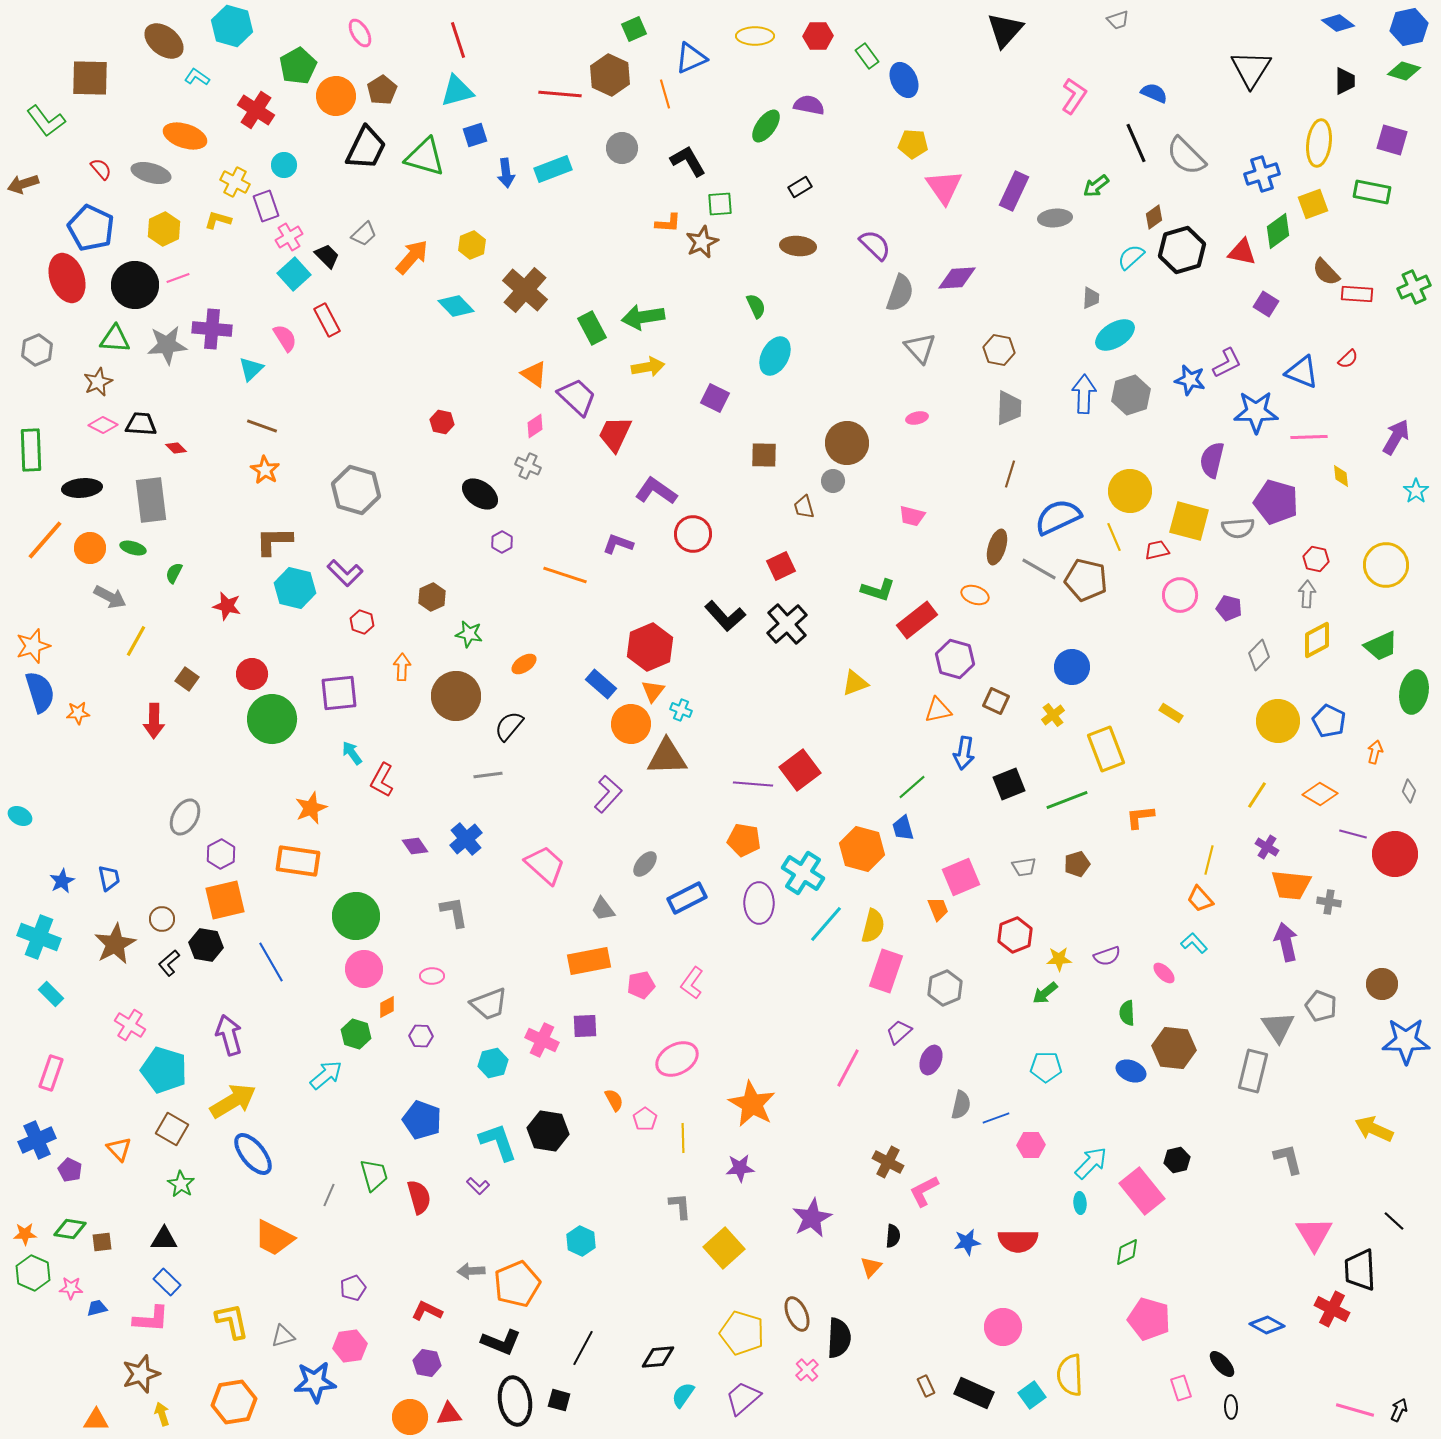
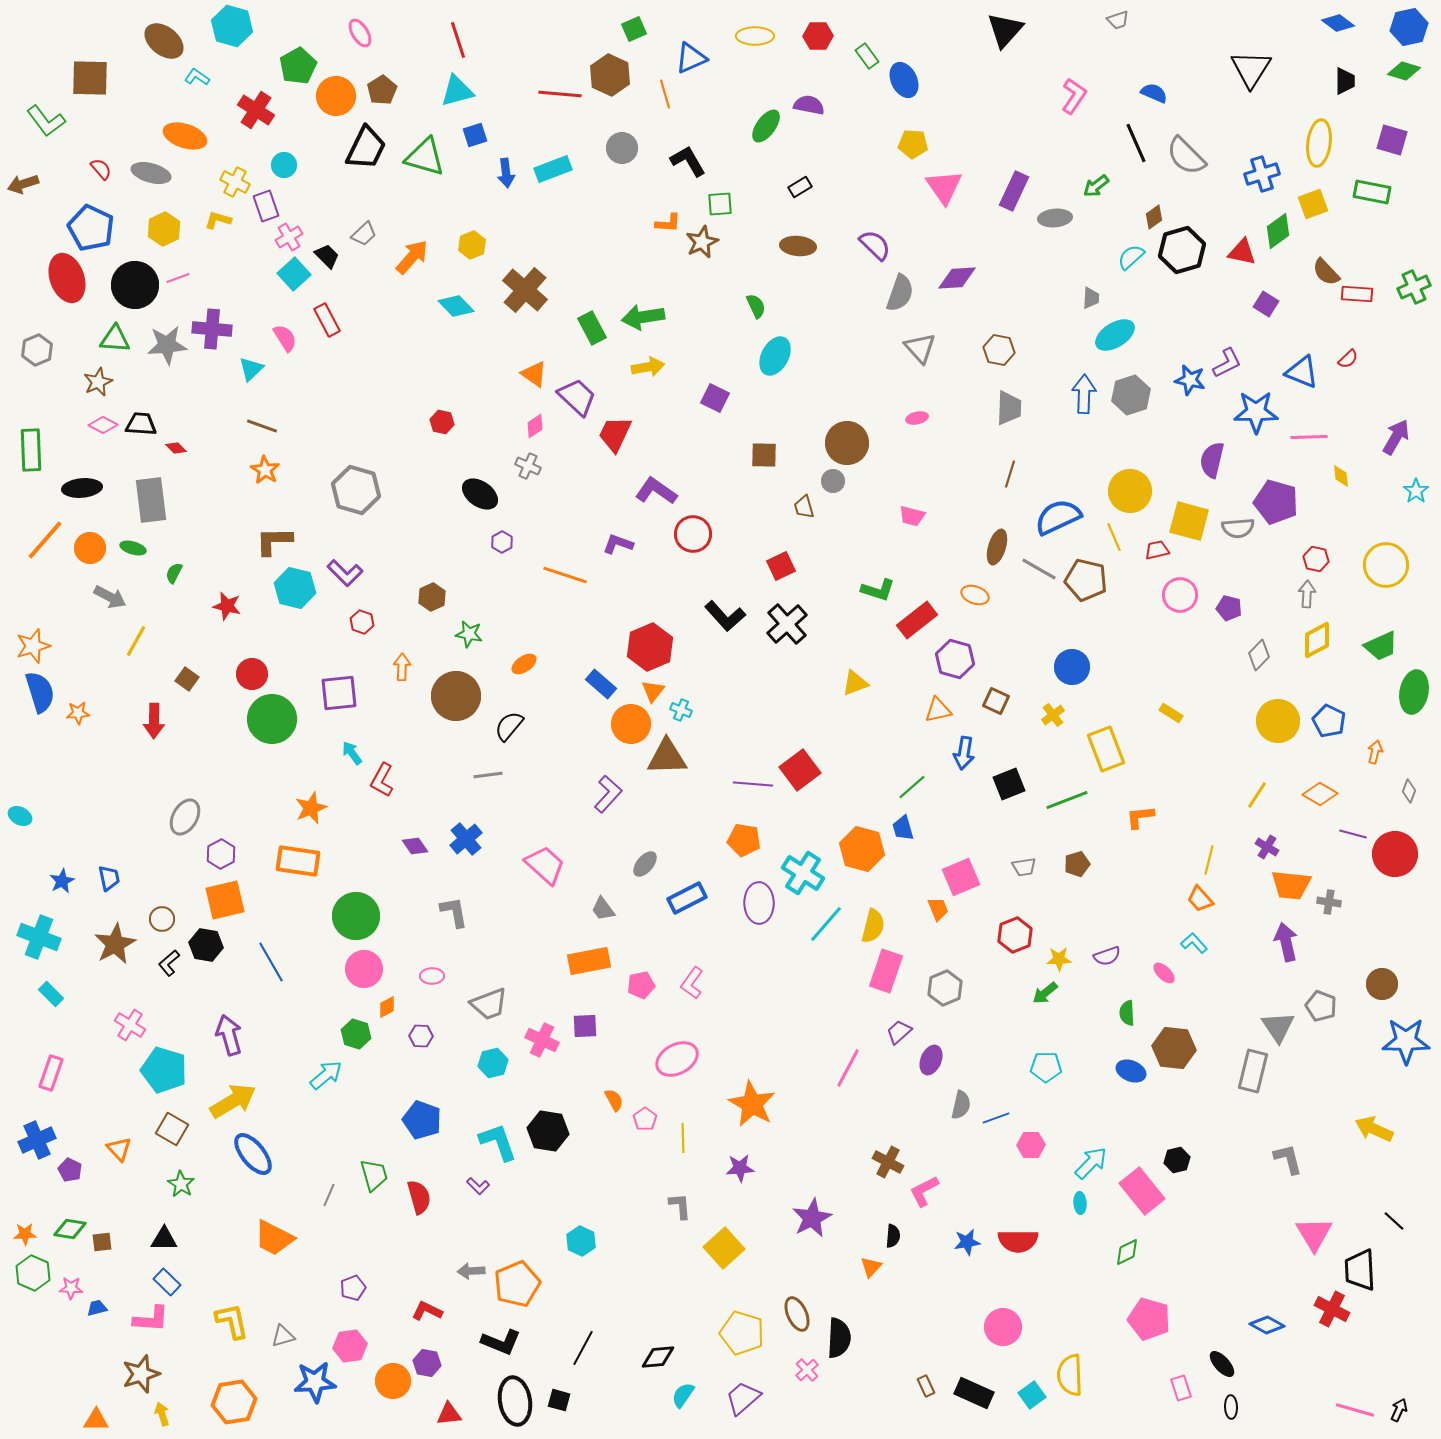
orange circle at (410, 1417): moved 17 px left, 36 px up
